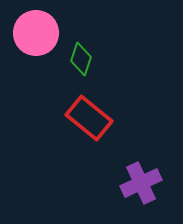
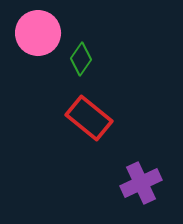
pink circle: moved 2 px right
green diamond: rotated 16 degrees clockwise
